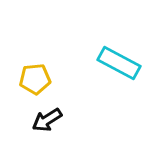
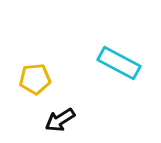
black arrow: moved 13 px right
